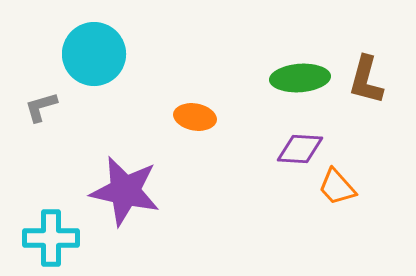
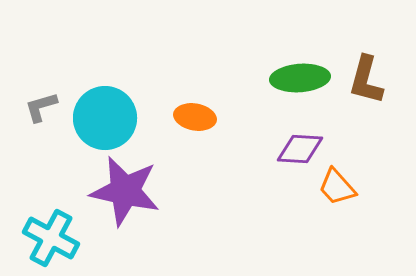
cyan circle: moved 11 px right, 64 px down
cyan cross: rotated 28 degrees clockwise
